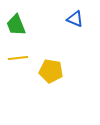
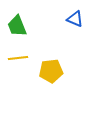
green trapezoid: moved 1 px right, 1 px down
yellow pentagon: rotated 15 degrees counterclockwise
